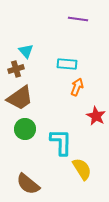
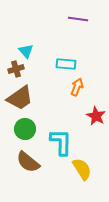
cyan rectangle: moved 1 px left
brown semicircle: moved 22 px up
